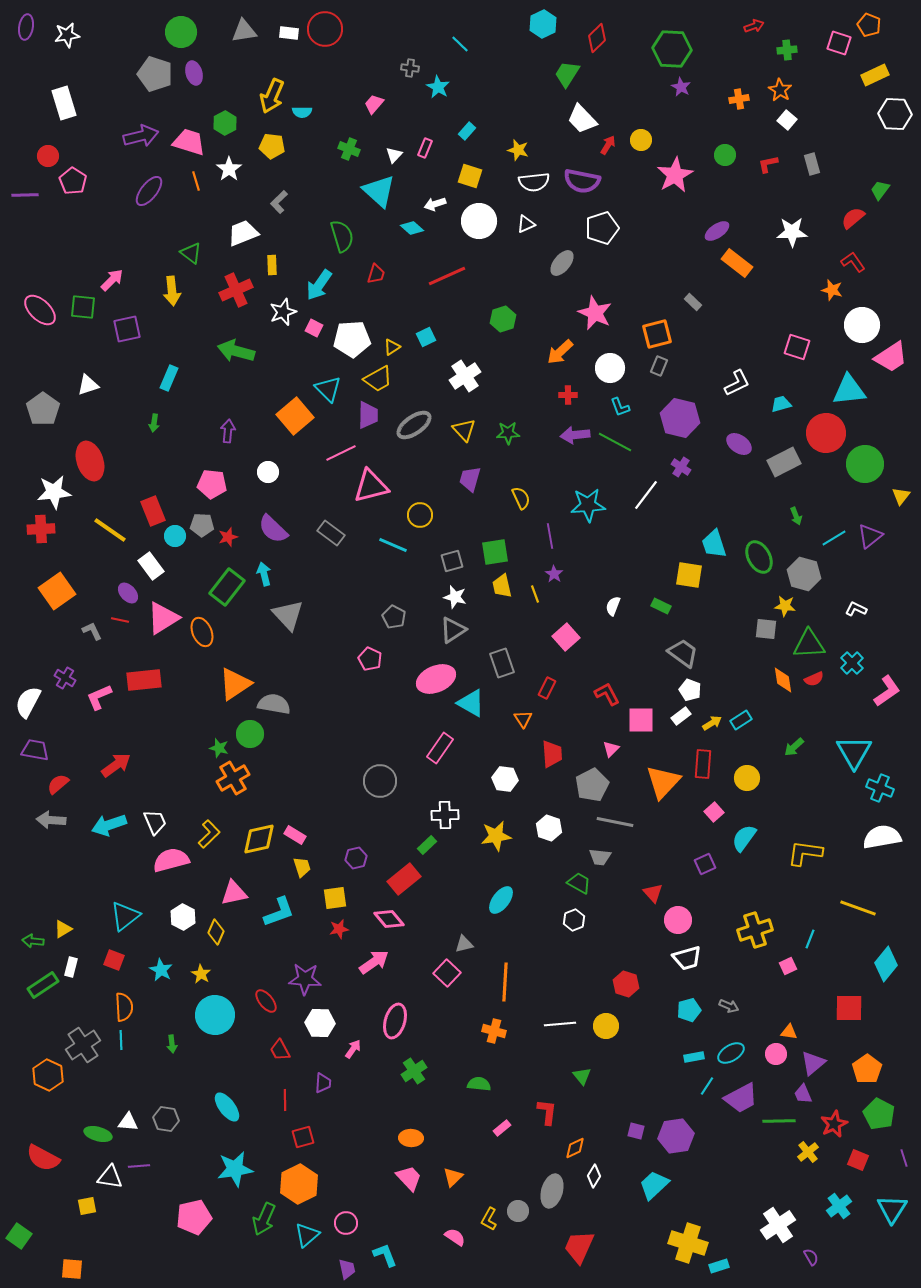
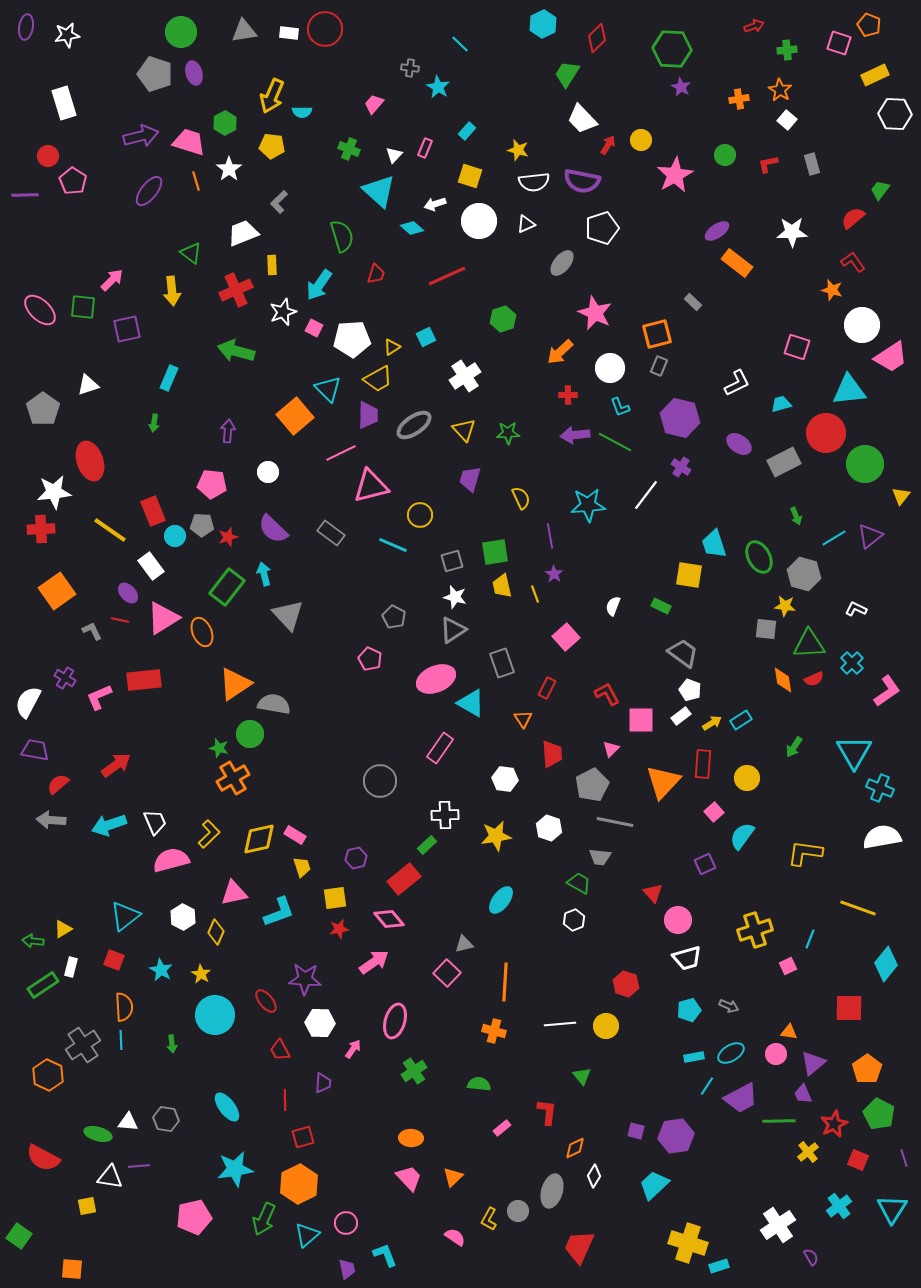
green arrow at (794, 747): rotated 15 degrees counterclockwise
cyan semicircle at (744, 838): moved 2 px left, 2 px up
